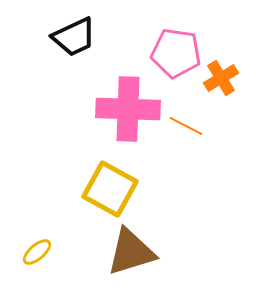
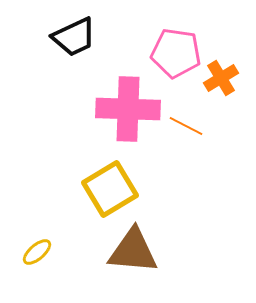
yellow square: rotated 30 degrees clockwise
brown triangle: moved 2 px right, 1 px up; rotated 22 degrees clockwise
